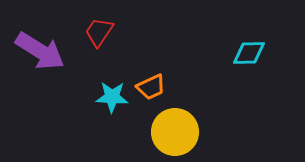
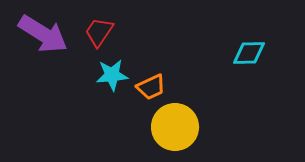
purple arrow: moved 3 px right, 17 px up
cyan star: moved 22 px up; rotated 8 degrees counterclockwise
yellow circle: moved 5 px up
